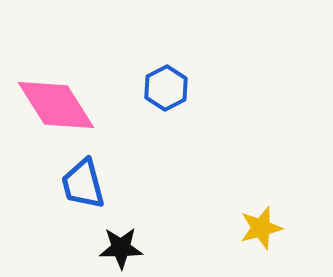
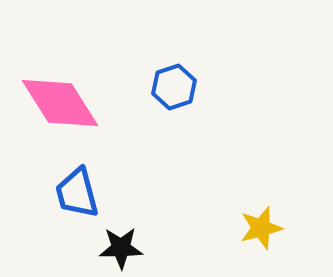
blue hexagon: moved 8 px right, 1 px up; rotated 9 degrees clockwise
pink diamond: moved 4 px right, 2 px up
blue trapezoid: moved 6 px left, 9 px down
